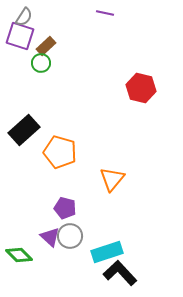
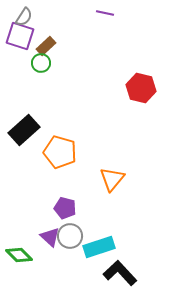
cyan rectangle: moved 8 px left, 5 px up
